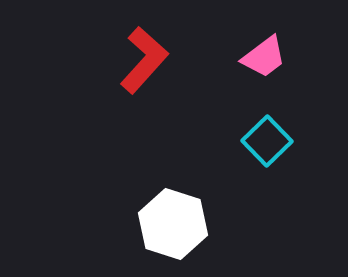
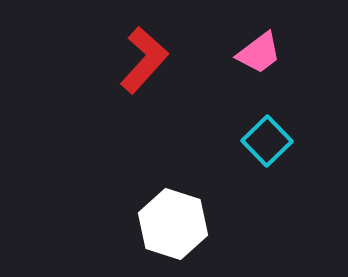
pink trapezoid: moved 5 px left, 4 px up
